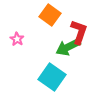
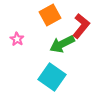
orange square: rotated 25 degrees clockwise
red L-shape: moved 2 px right, 6 px up; rotated 20 degrees clockwise
green arrow: moved 6 px left, 3 px up
